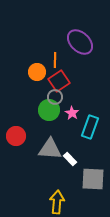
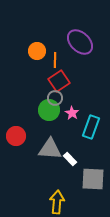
orange circle: moved 21 px up
gray circle: moved 1 px down
cyan rectangle: moved 1 px right
